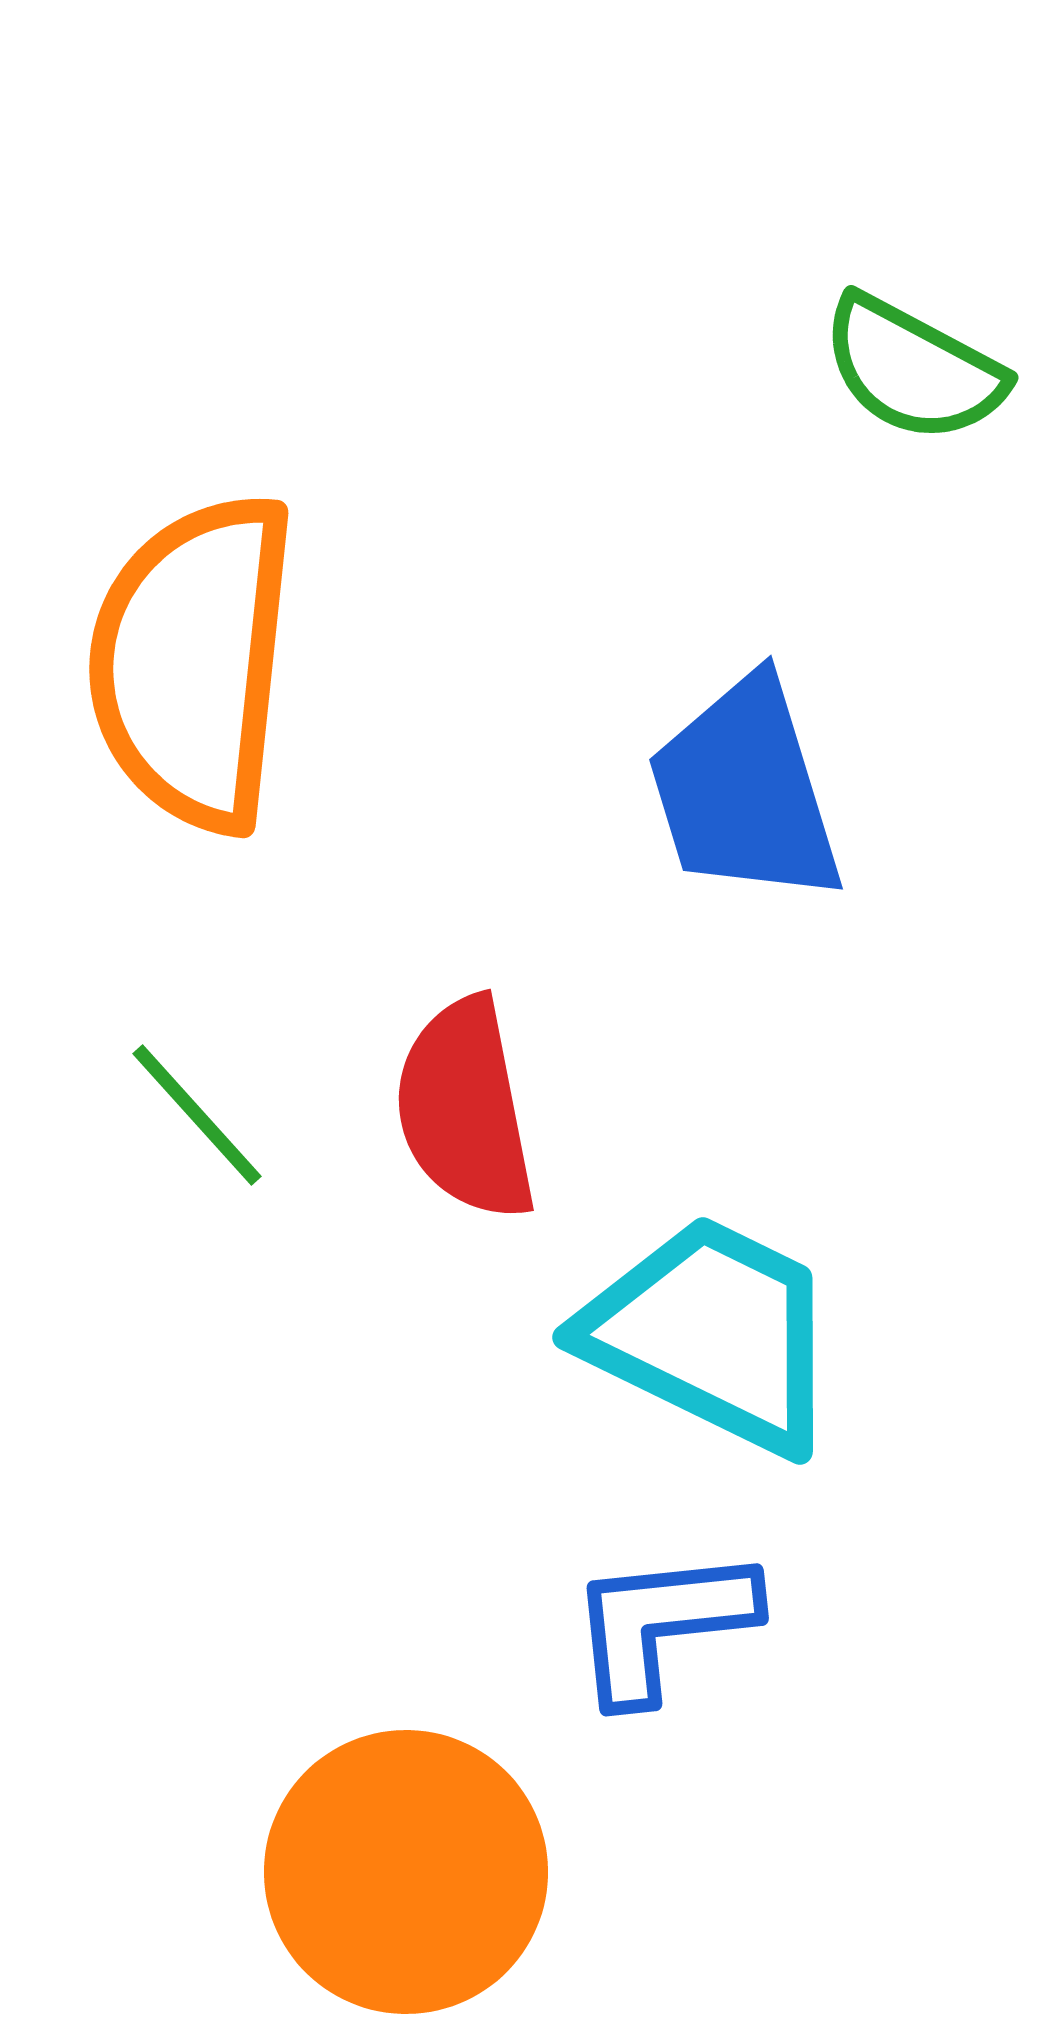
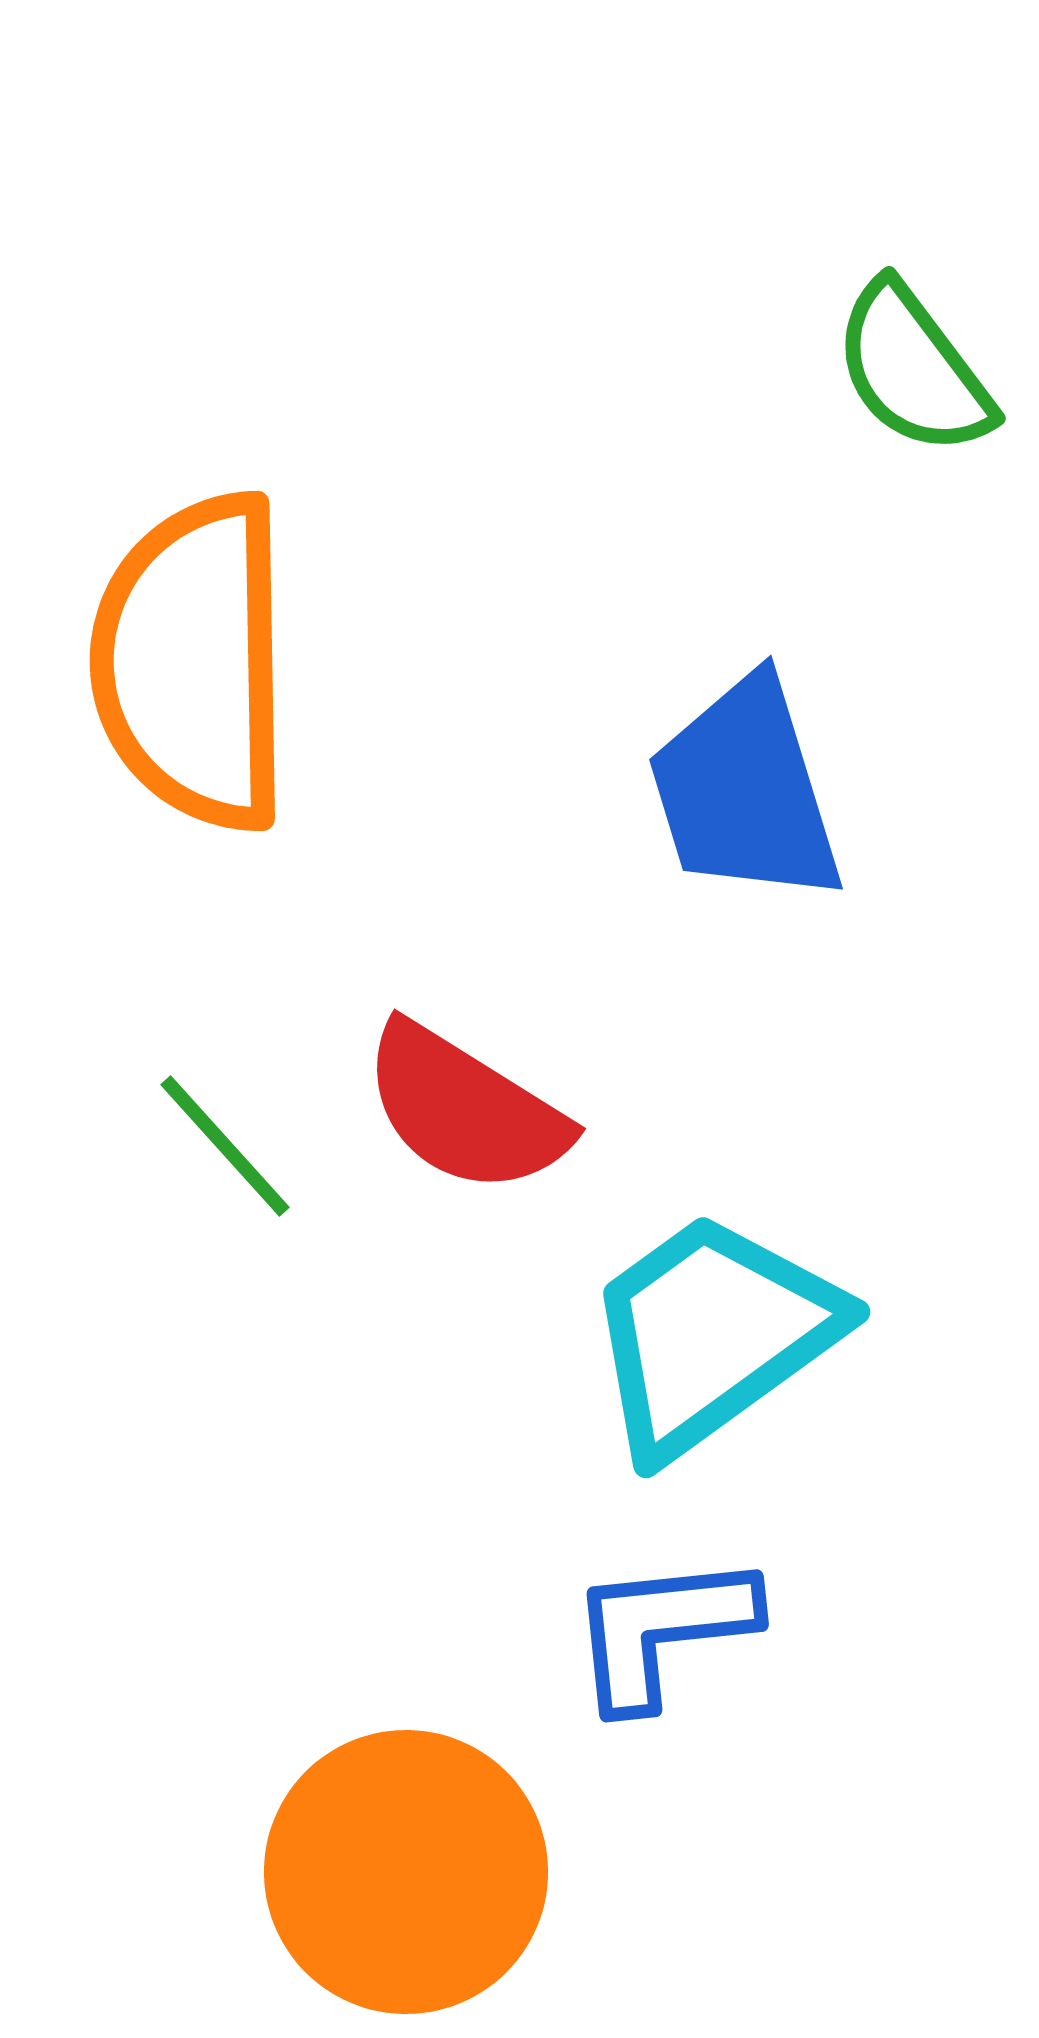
green semicircle: rotated 25 degrees clockwise
orange semicircle: rotated 7 degrees counterclockwise
red semicircle: rotated 47 degrees counterclockwise
green line: moved 28 px right, 31 px down
cyan trapezoid: rotated 62 degrees counterclockwise
blue L-shape: moved 6 px down
